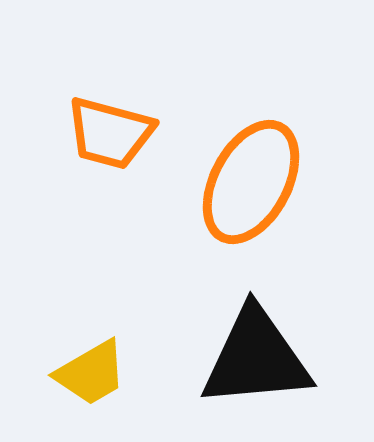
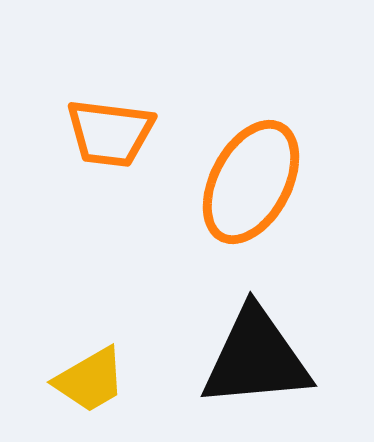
orange trapezoid: rotated 8 degrees counterclockwise
yellow trapezoid: moved 1 px left, 7 px down
